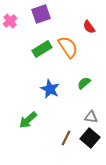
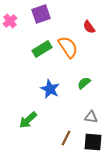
black square: moved 3 px right, 4 px down; rotated 36 degrees counterclockwise
